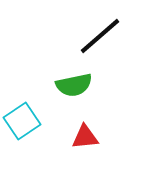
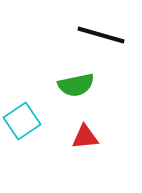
black line: moved 1 px right, 1 px up; rotated 57 degrees clockwise
green semicircle: moved 2 px right
